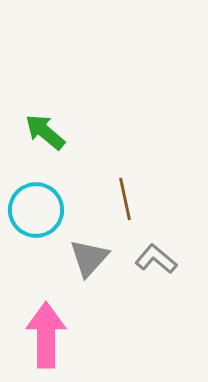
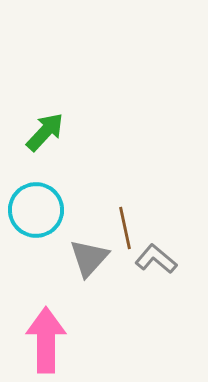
green arrow: rotated 93 degrees clockwise
brown line: moved 29 px down
pink arrow: moved 5 px down
